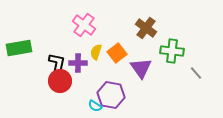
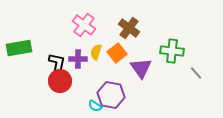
brown cross: moved 17 px left
purple cross: moved 4 px up
